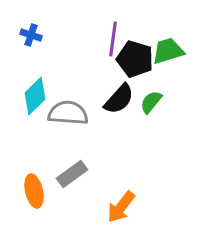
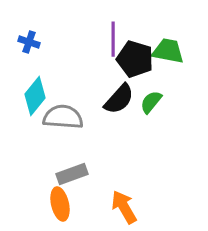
blue cross: moved 2 px left, 7 px down
purple line: rotated 8 degrees counterclockwise
green trapezoid: rotated 28 degrees clockwise
cyan diamond: rotated 6 degrees counterclockwise
gray semicircle: moved 5 px left, 4 px down
gray rectangle: rotated 16 degrees clockwise
orange ellipse: moved 26 px right, 13 px down
orange arrow: moved 3 px right; rotated 112 degrees clockwise
